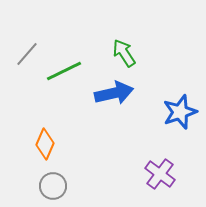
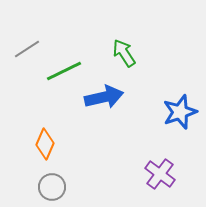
gray line: moved 5 px up; rotated 16 degrees clockwise
blue arrow: moved 10 px left, 4 px down
gray circle: moved 1 px left, 1 px down
